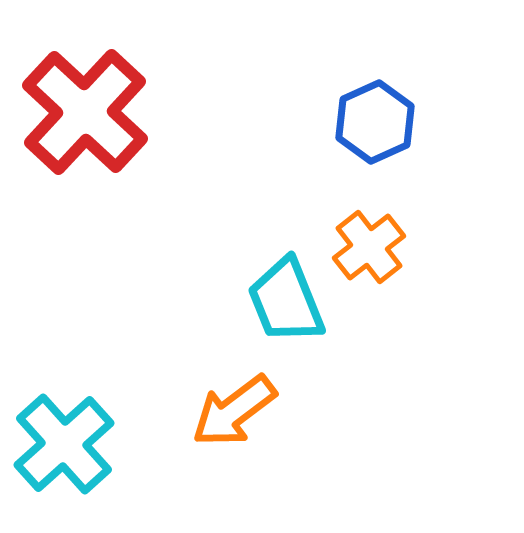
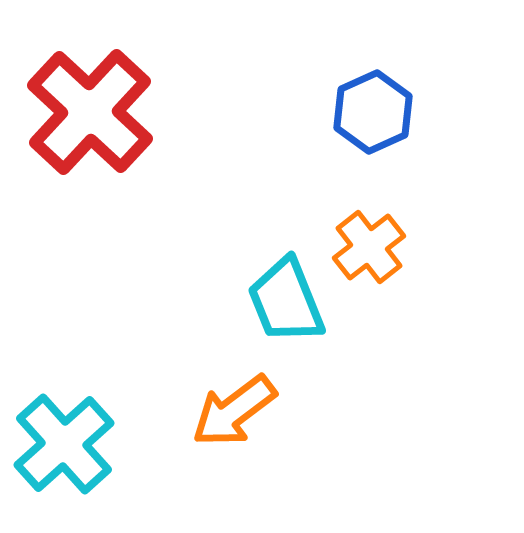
red cross: moved 5 px right
blue hexagon: moved 2 px left, 10 px up
